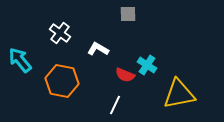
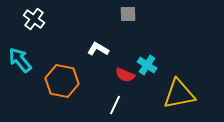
white cross: moved 26 px left, 14 px up
